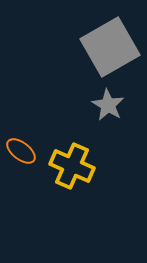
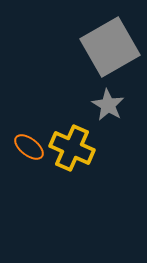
orange ellipse: moved 8 px right, 4 px up
yellow cross: moved 18 px up
